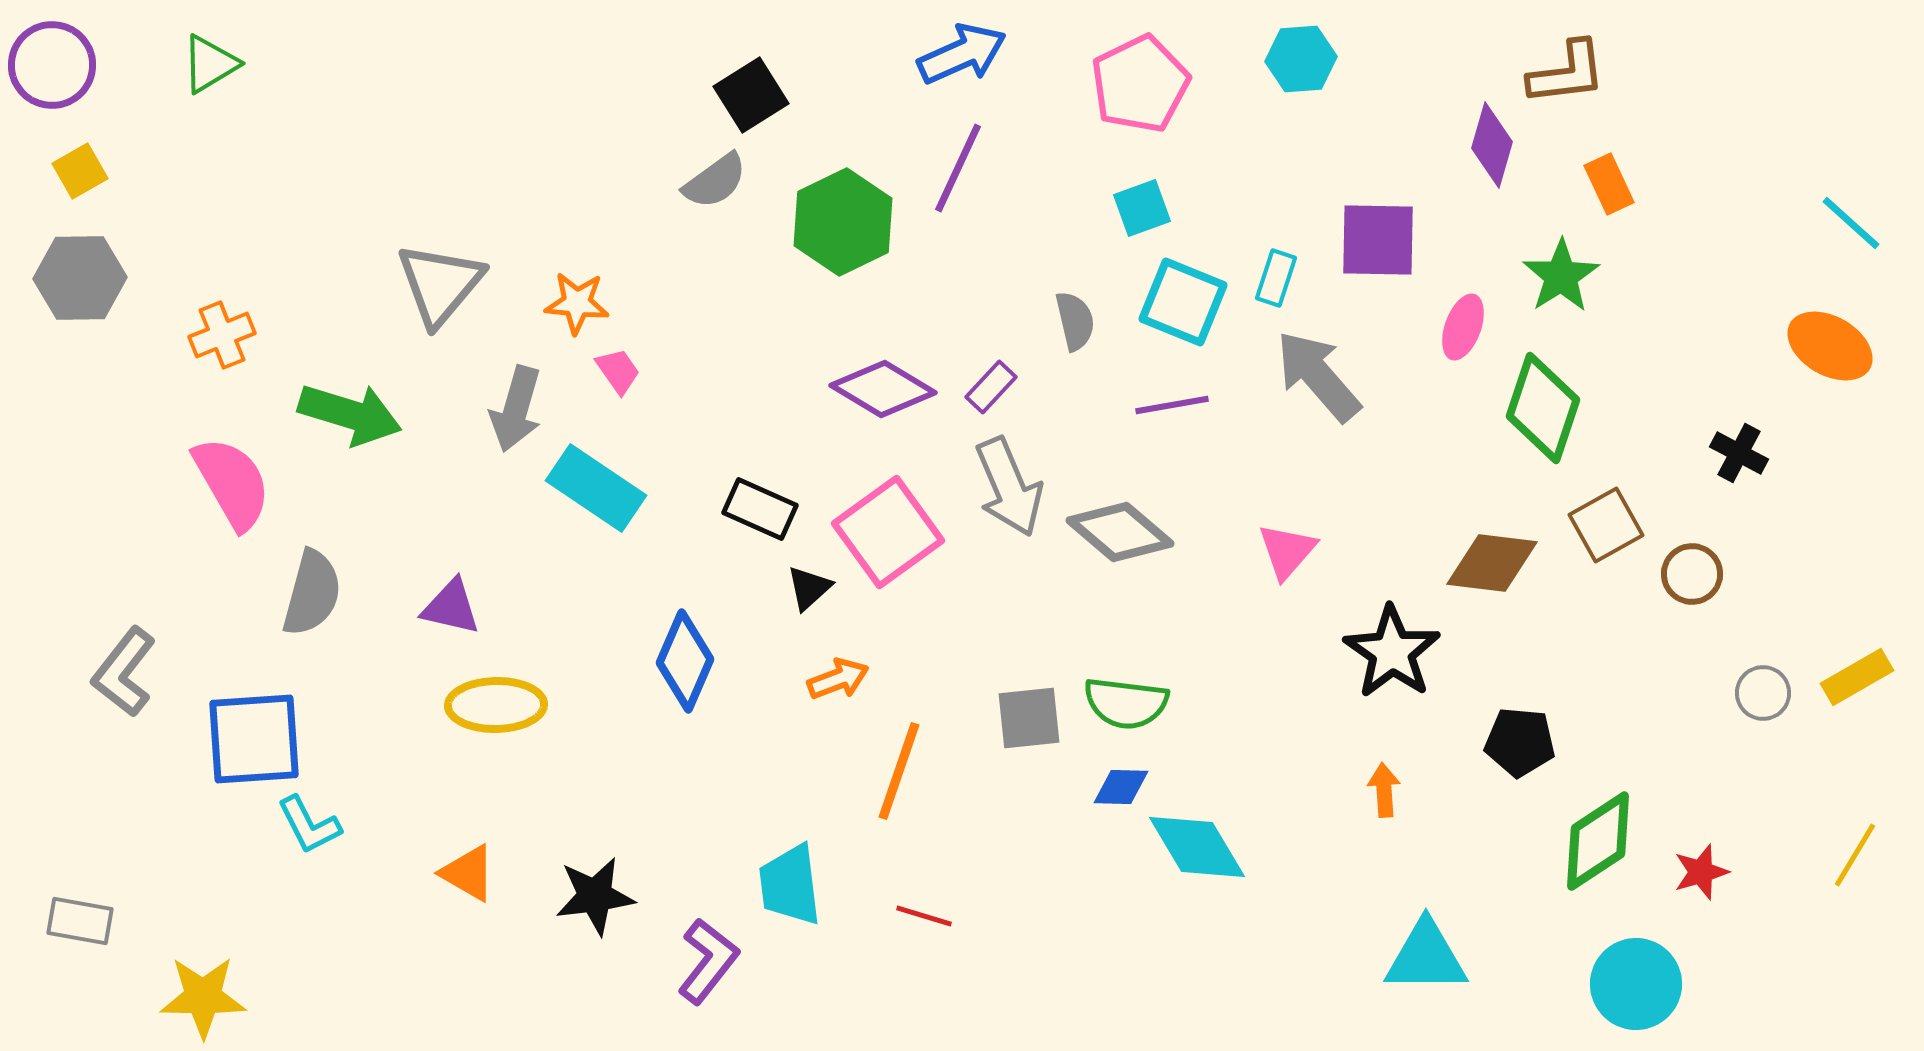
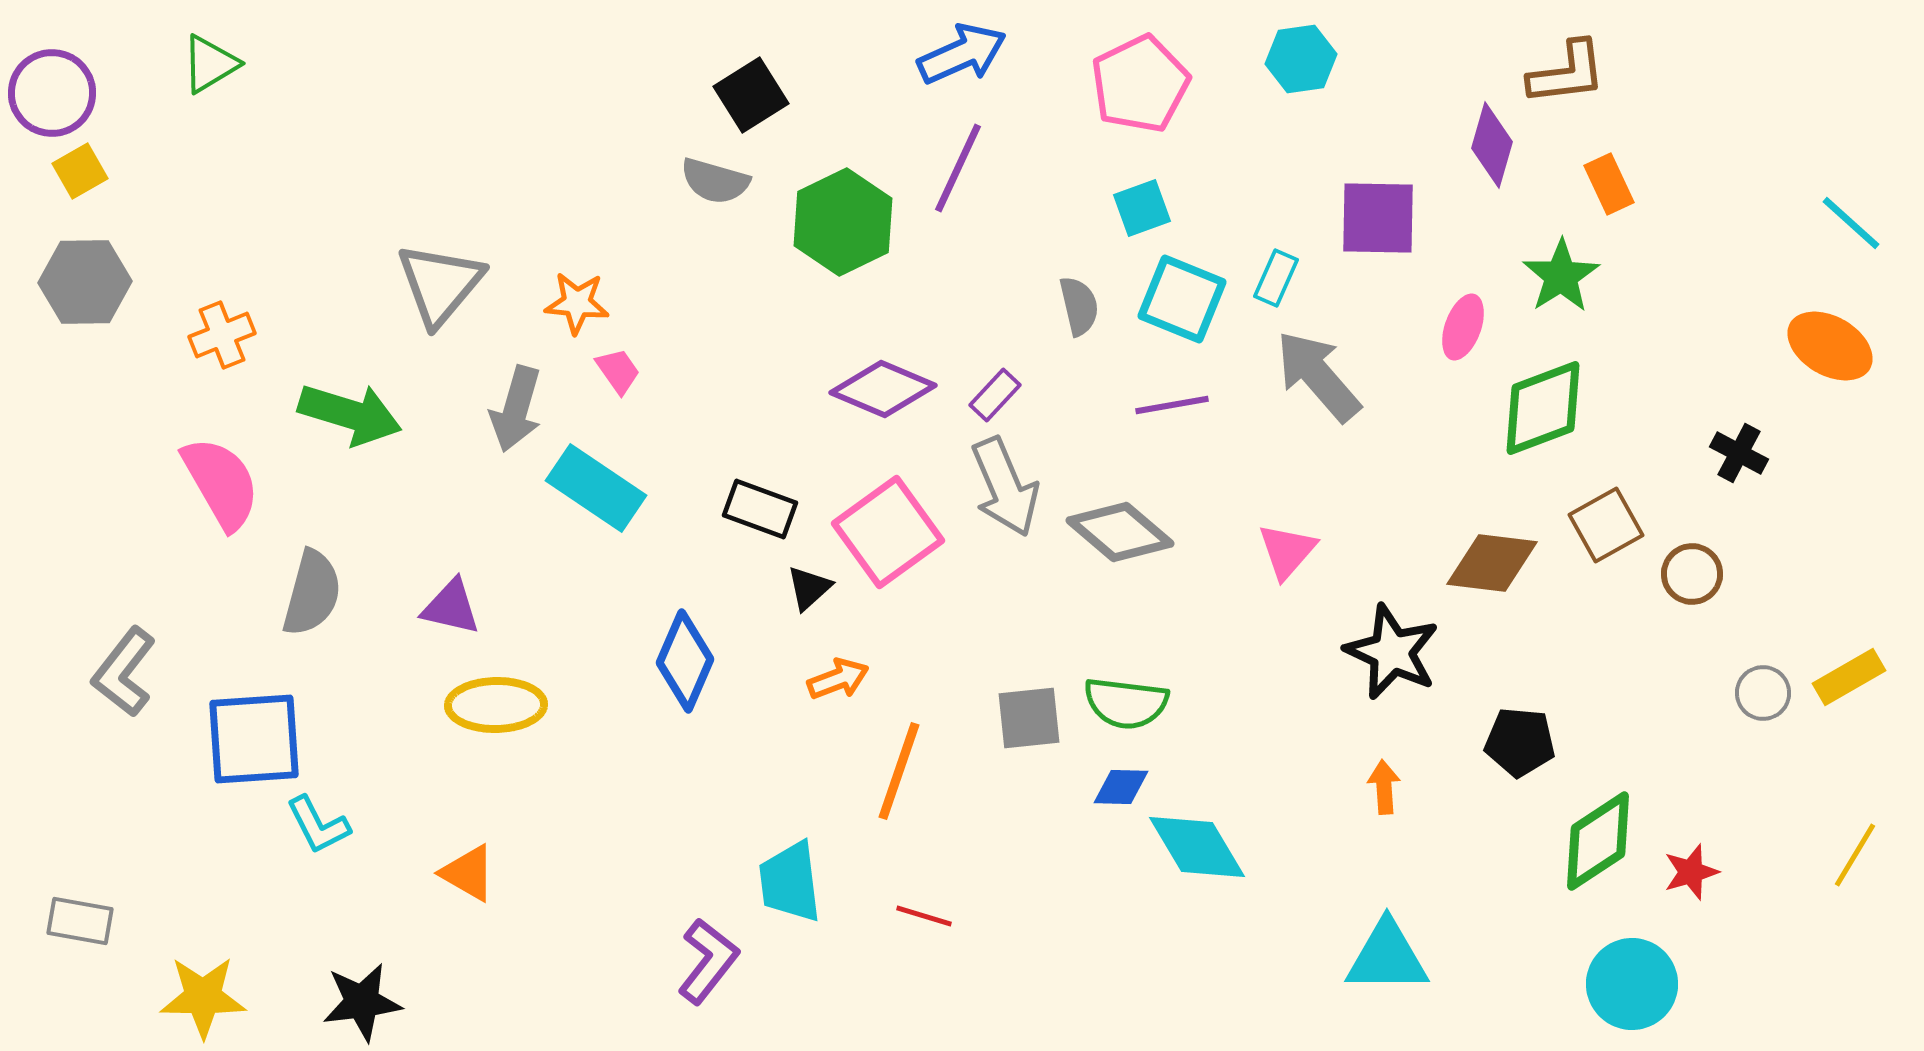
cyan hexagon at (1301, 59): rotated 4 degrees counterclockwise
purple circle at (52, 65): moved 28 px down
gray semicircle at (715, 181): rotated 52 degrees clockwise
purple square at (1378, 240): moved 22 px up
gray hexagon at (80, 278): moved 5 px right, 4 px down
cyan rectangle at (1276, 278): rotated 6 degrees clockwise
cyan square at (1183, 302): moved 1 px left, 3 px up
gray semicircle at (1075, 321): moved 4 px right, 15 px up
purple rectangle at (991, 387): moved 4 px right, 8 px down
purple diamond at (883, 389): rotated 8 degrees counterclockwise
green diamond at (1543, 408): rotated 51 degrees clockwise
pink semicircle at (232, 483): moved 11 px left
gray arrow at (1009, 487): moved 4 px left
black rectangle at (760, 509): rotated 4 degrees counterclockwise
black star at (1392, 652): rotated 10 degrees counterclockwise
yellow rectangle at (1857, 677): moved 8 px left
orange arrow at (1384, 790): moved 3 px up
cyan L-shape at (309, 825): moved 9 px right
red star at (1701, 872): moved 10 px left
cyan trapezoid at (790, 885): moved 3 px up
black star at (595, 896): moved 233 px left, 106 px down
cyan triangle at (1426, 957): moved 39 px left
cyan circle at (1636, 984): moved 4 px left
